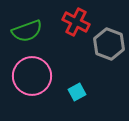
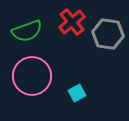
red cross: moved 4 px left; rotated 24 degrees clockwise
gray hexagon: moved 1 px left, 10 px up; rotated 12 degrees counterclockwise
cyan square: moved 1 px down
